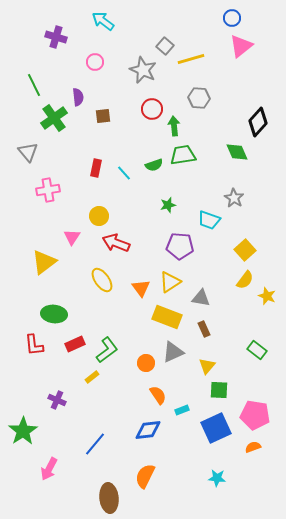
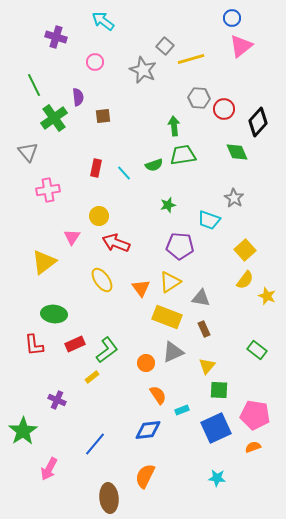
red circle at (152, 109): moved 72 px right
